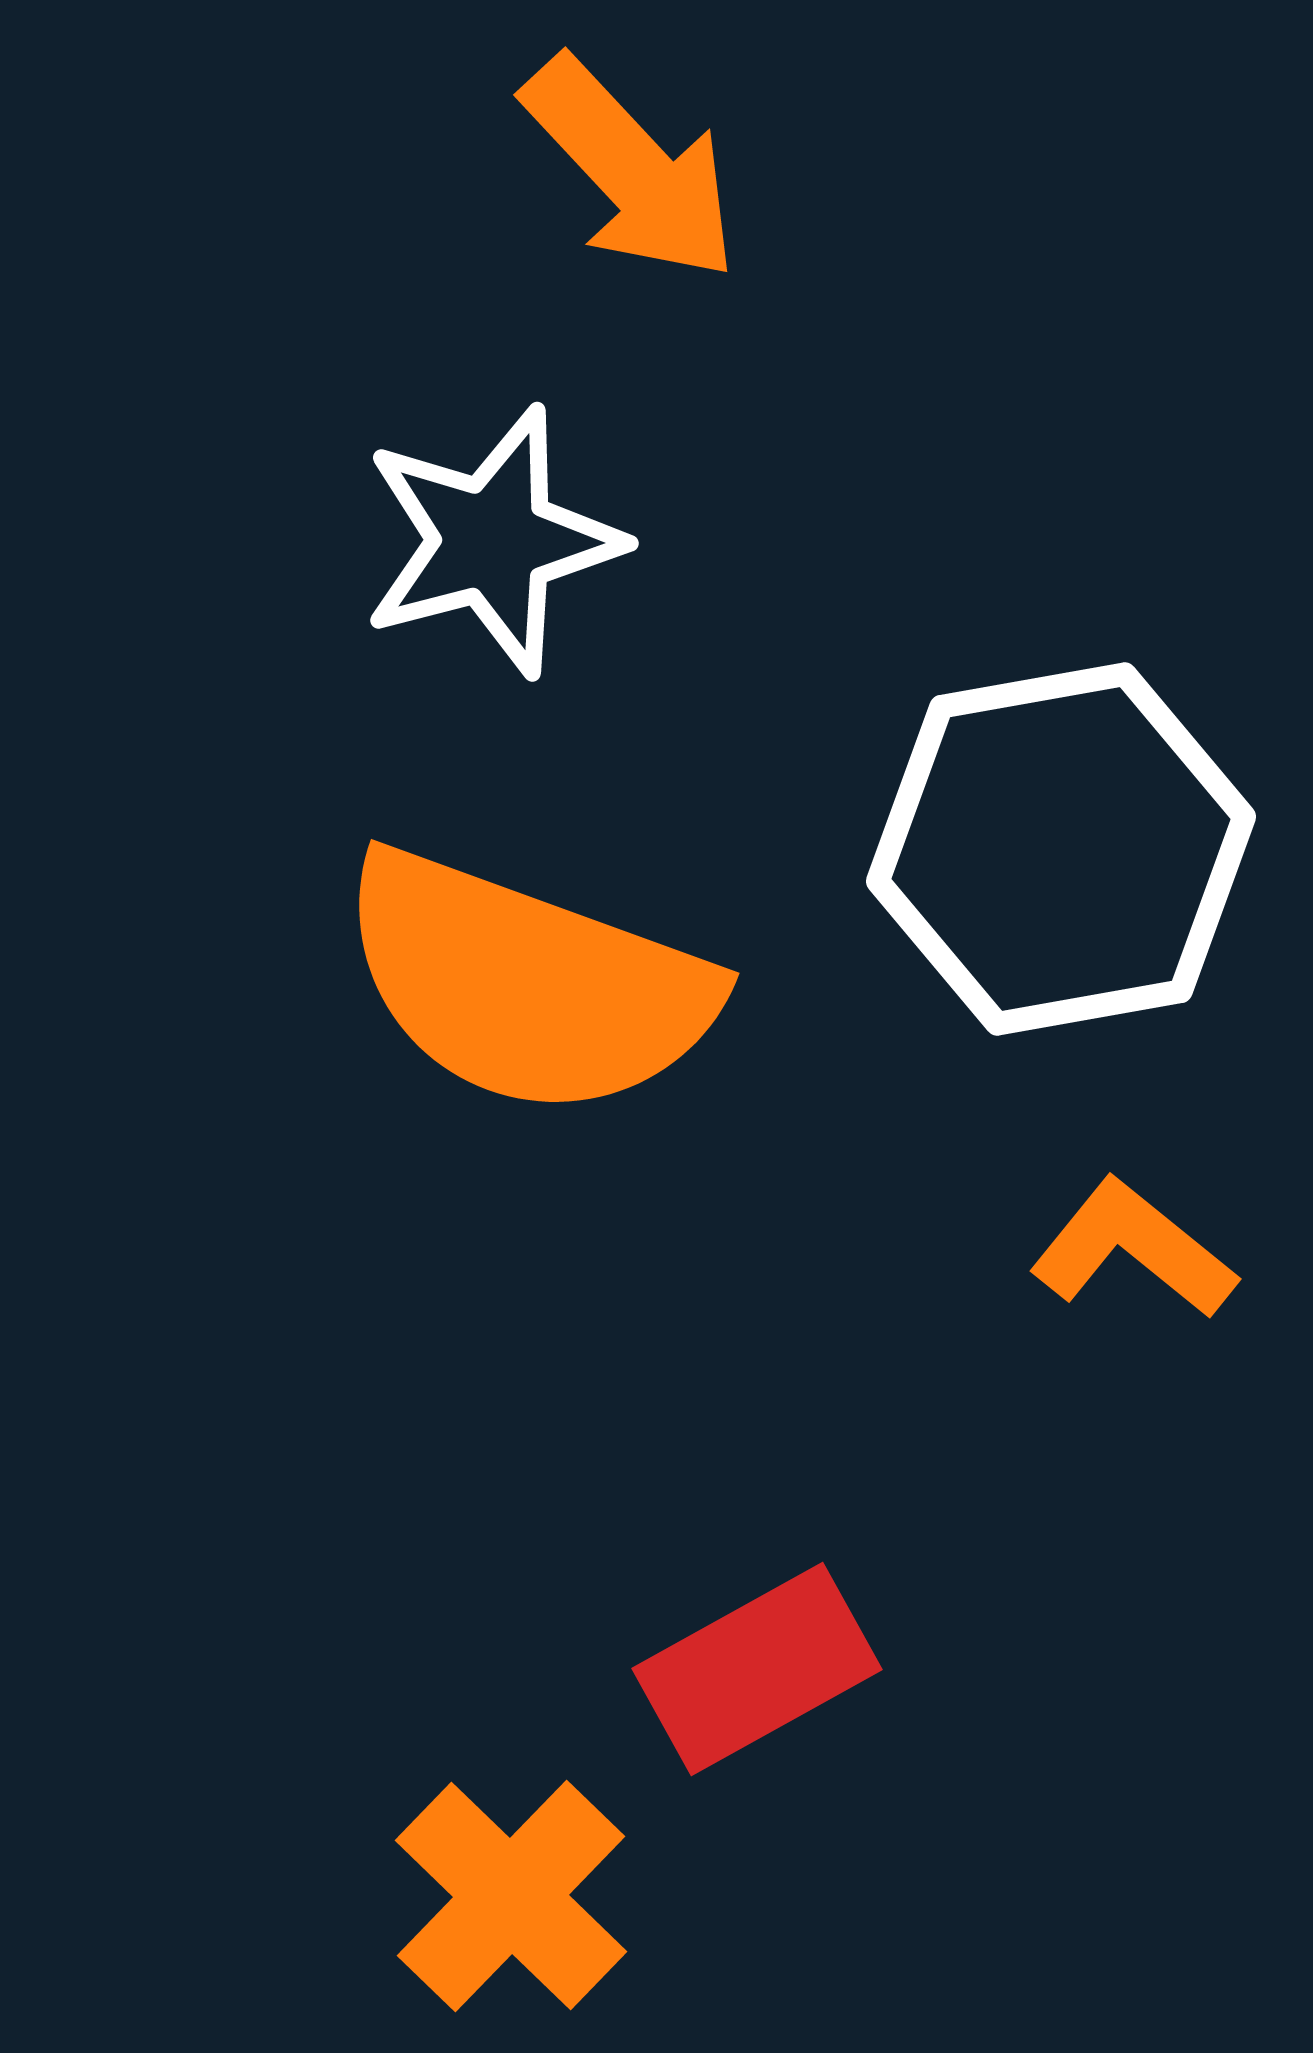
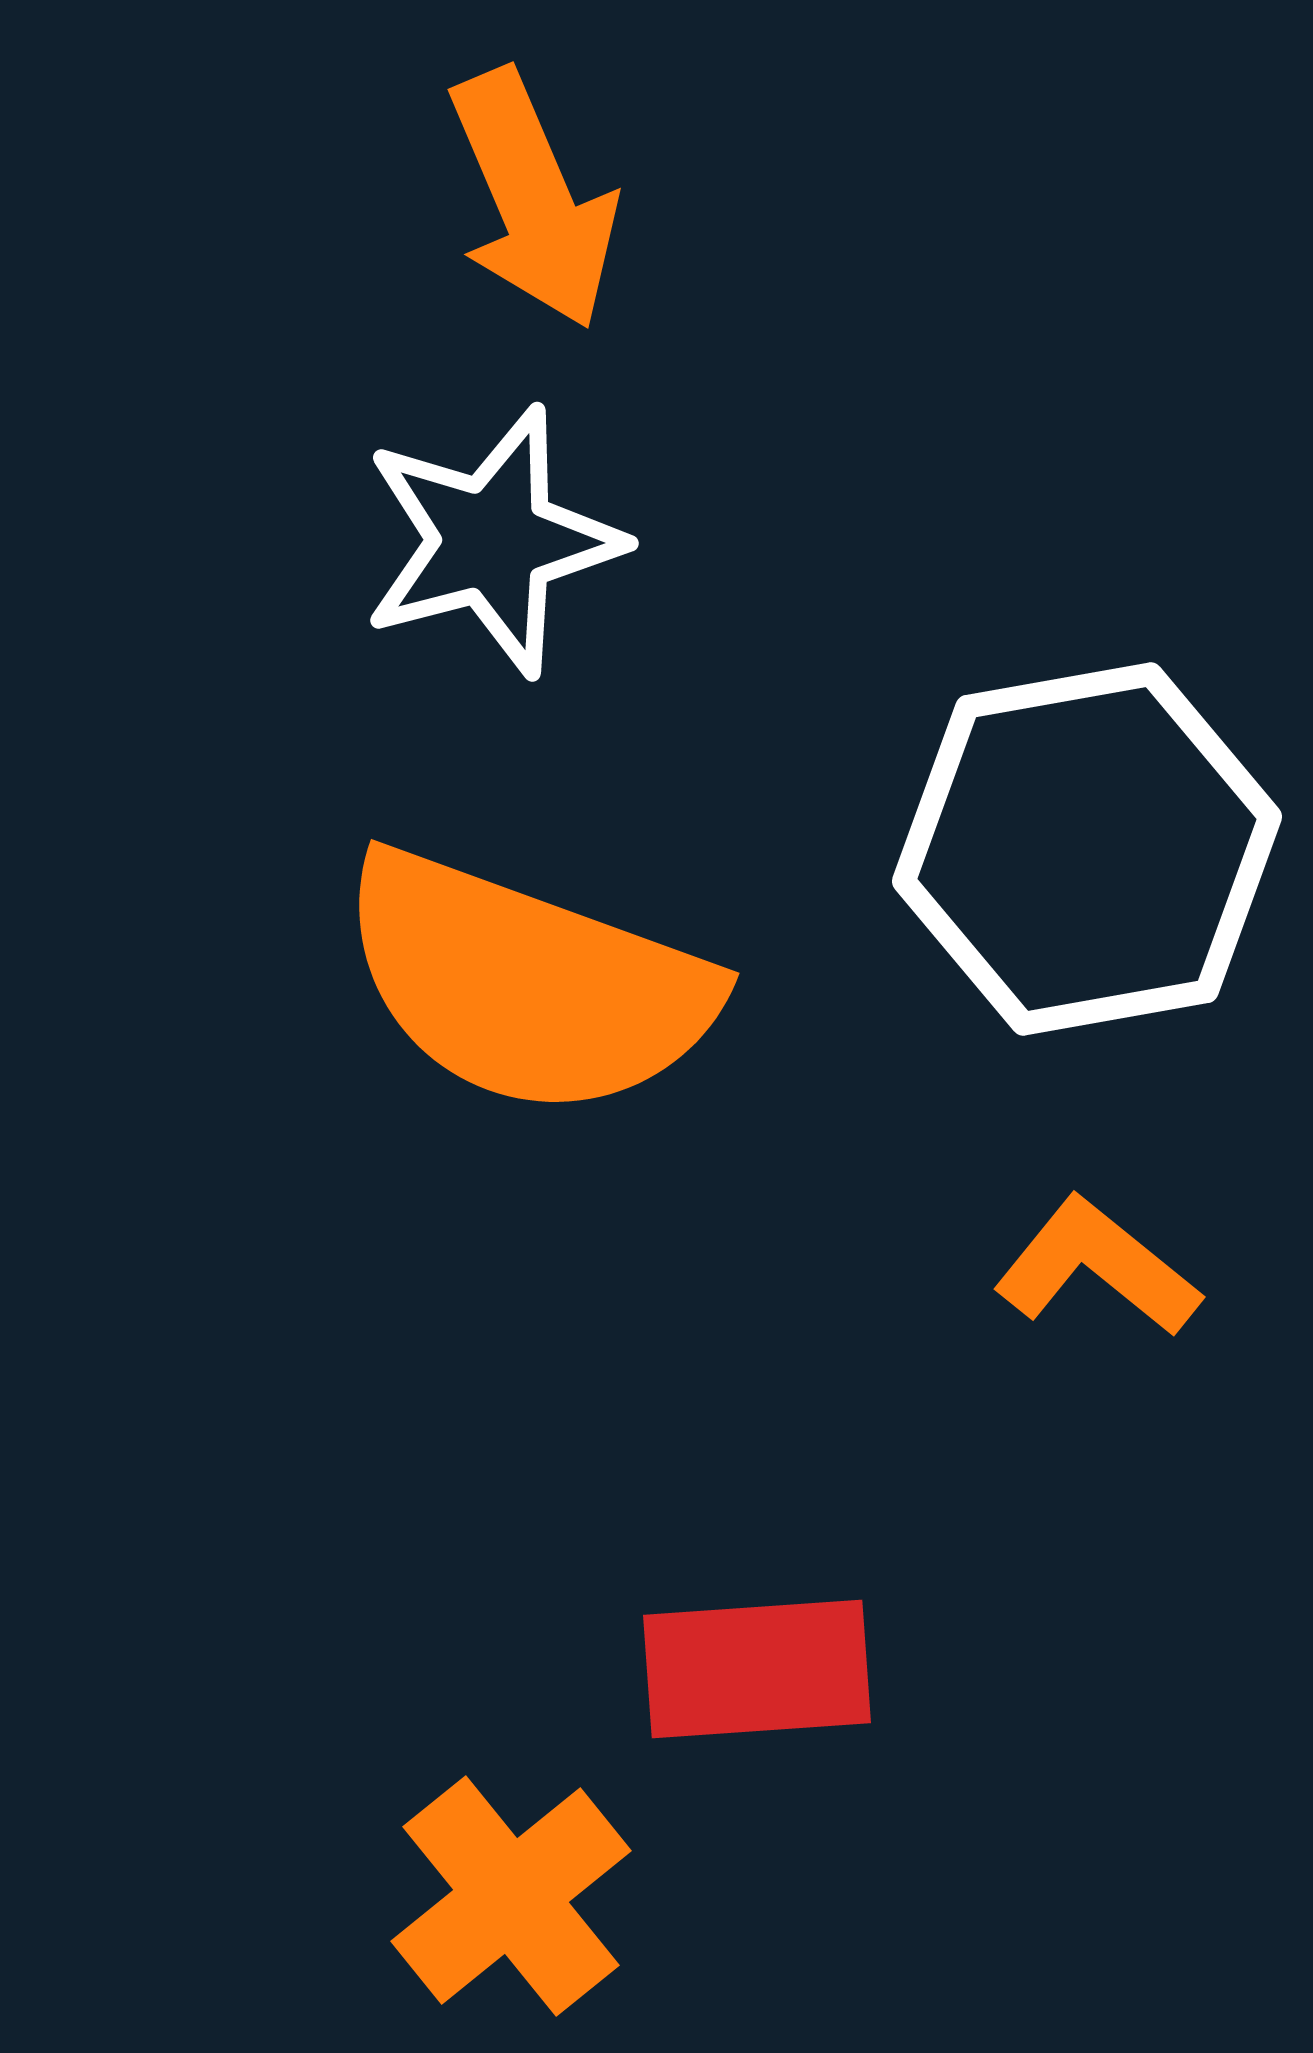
orange arrow: moved 98 px left, 30 px down; rotated 20 degrees clockwise
white hexagon: moved 26 px right
orange L-shape: moved 36 px left, 18 px down
red rectangle: rotated 25 degrees clockwise
orange cross: rotated 7 degrees clockwise
